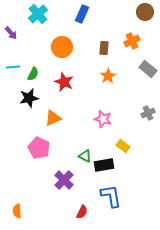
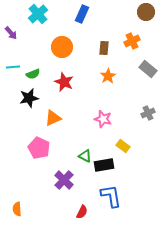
brown circle: moved 1 px right
green semicircle: rotated 40 degrees clockwise
orange semicircle: moved 2 px up
